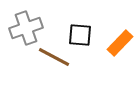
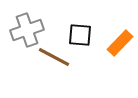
gray cross: moved 1 px right, 2 px down
